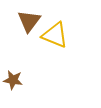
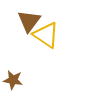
yellow triangle: moved 9 px left; rotated 12 degrees clockwise
